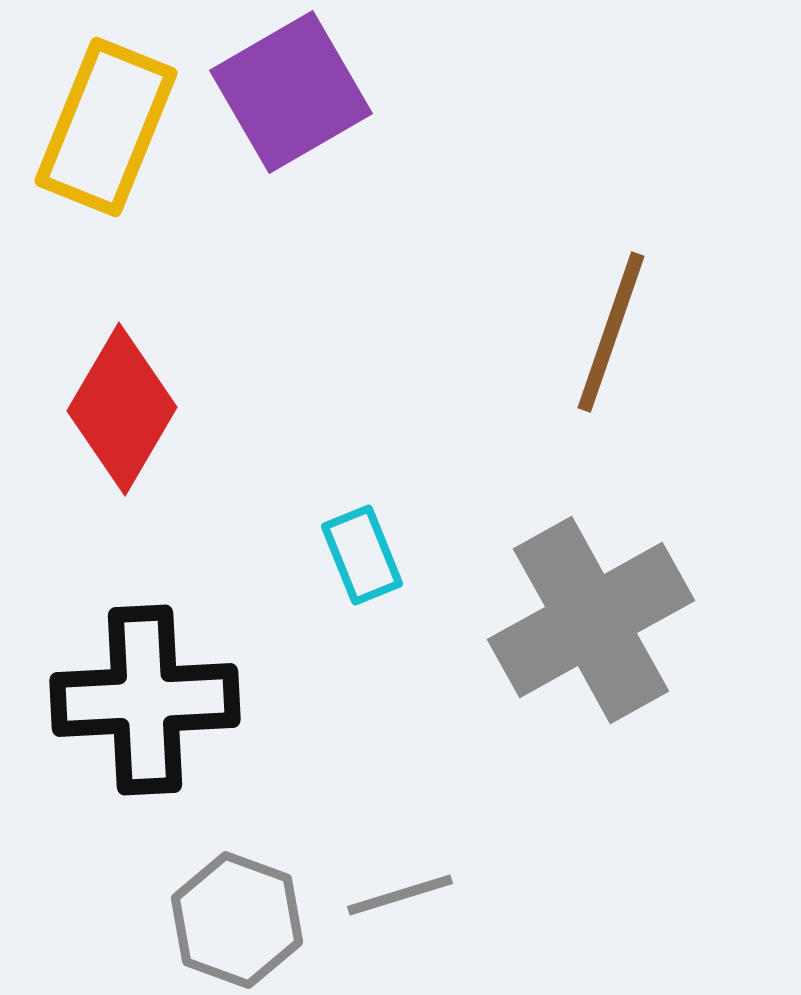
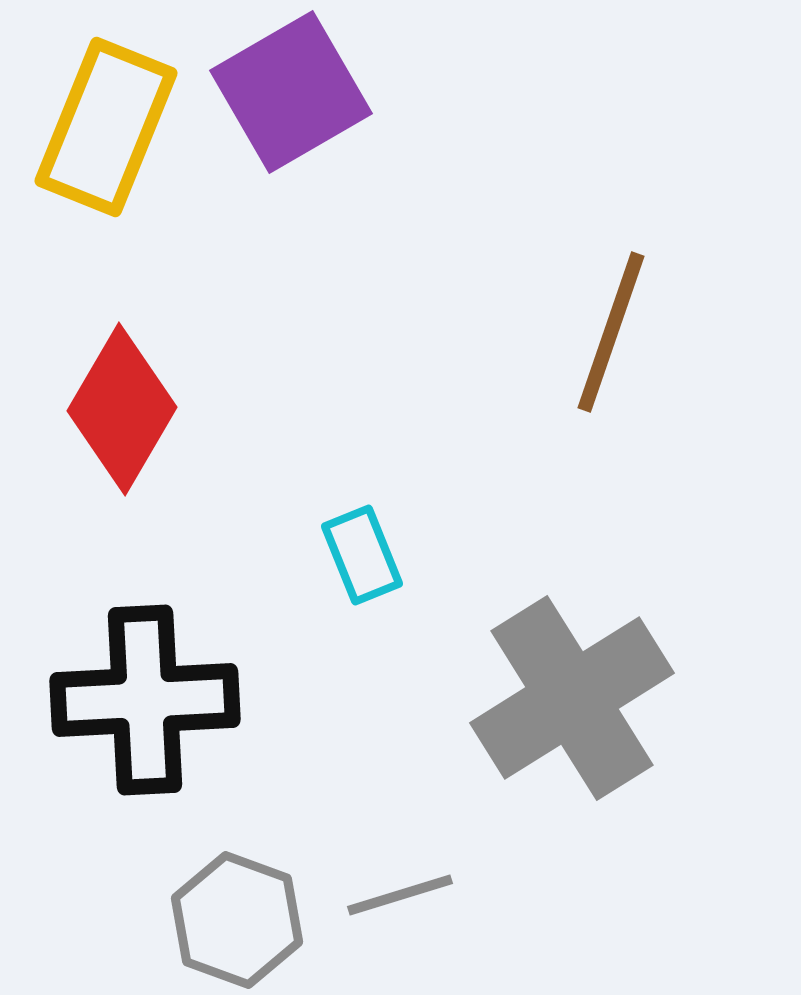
gray cross: moved 19 px left, 78 px down; rotated 3 degrees counterclockwise
